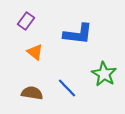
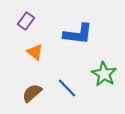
brown semicircle: rotated 50 degrees counterclockwise
